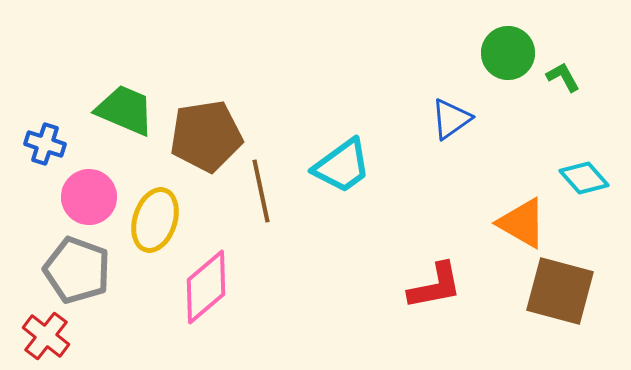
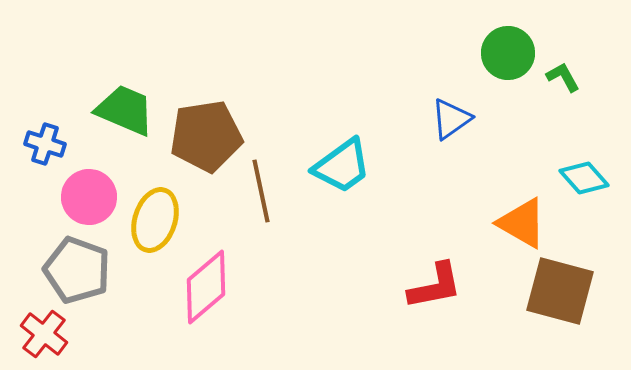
red cross: moved 2 px left, 2 px up
